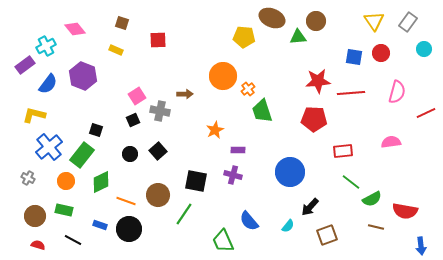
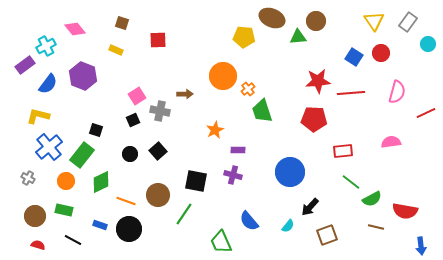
cyan circle at (424, 49): moved 4 px right, 5 px up
blue square at (354, 57): rotated 24 degrees clockwise
yellow L-shape at (34, 115): moved 4 px right, 1 px down
green trapezoid at (223, 241): moved 2 px left, 1 px down
